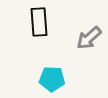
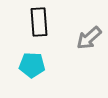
cyan pentagon: moved 20 px left, 14 px up
